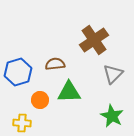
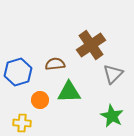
brown cross: moved 3 px left, 5 px down
